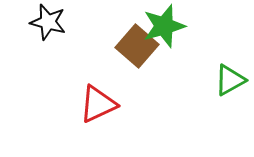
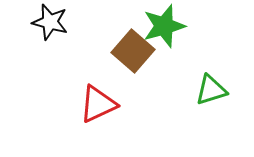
black star: moved 2 px right
brown square: moved 4 px left, 5 px down
green triangle: moved 19 px left, 10 px down; rotated 12 degrees clockwise
